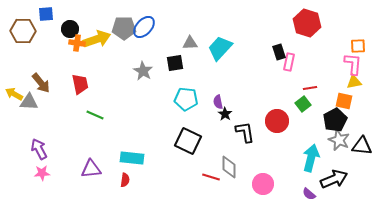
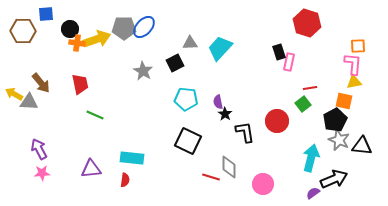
black square at (175, 63): rotated 18 degrees counterclockwise
purple semicircle at (309, 194): moved 4 px right, 1 px up; rotated 104 degrees clockwise
